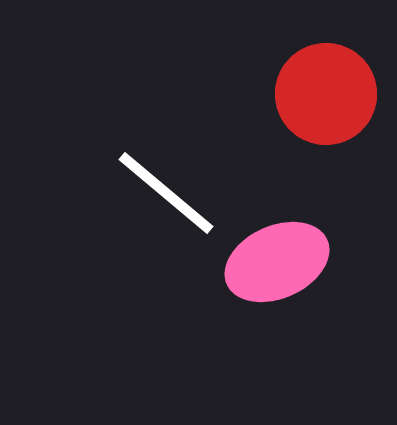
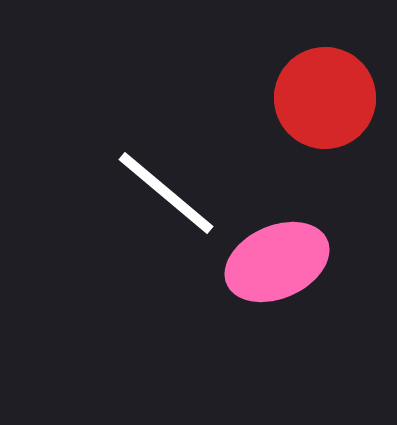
red circle: moved 1 px left, 4 px down
